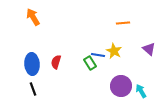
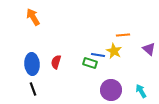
orange line: moved 12 px down
green rectangle: rotated 40 degrees counterclockwise
purple circle: moved 10 px left, 4 px down
